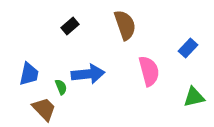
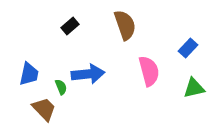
green triangle: moved 9 px up
